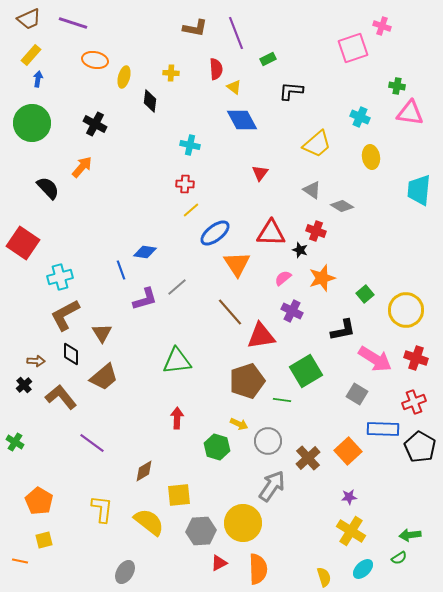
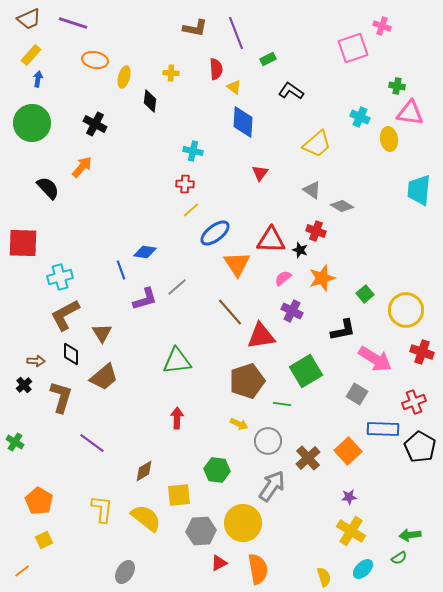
black L-shape at (291, 91): rotated 30 degrees clockwise
blue diamond at (242, 120): moved 1 px right, 2 px down; rotated 32 degrees clockwise
cyan cross at (190, 145): moved 3 px right, 6 px down
yellow ellipse at (371, 157): moved 18 px right, 18 px up
red triangle at (271, 233): moved 7 px down
red square at (23, 243): rotated 32 degrees counterclockwise
red cross at (416, 358): moved 6 px right, 6 px up
brown L-shape at (61, 397): rotated 56 degrees clockwise
green line at (282, 400): moved 4 px down
green hexagon at (217, 447): moved 23 px down; rotated 10 degrees counterclockwise
yellow semicircle at (149, 522): moved 3 px left, 4 px up
yellow square at (44, 540): rotated 12 degrees counterclockwise
orange line at (20, 561): moved 2 px right, 10 px down; rotated 49 degrees counterclockwise
orange semicircle at (258, 569): rotated 8 degrees counterclockwise
